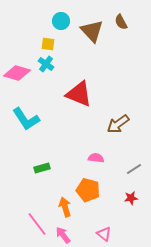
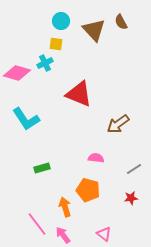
brown triangle: moved 2 px right, 1 px up
yellow square: moved 8 px right
cyan cross: moved 1 px left, 1 px up; rotated 28 degrees clockwise
